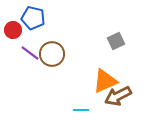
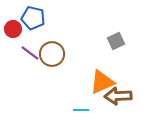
red circle: moved 1 px up
orange triangle: moved 3 px left, 1 px down
brown arrow: rotated 24 degrees clockwise
